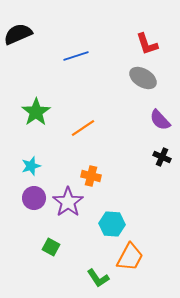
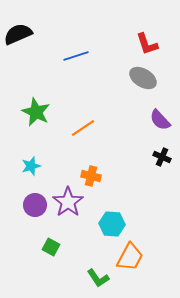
green star: rotated 12 degrees counterclockwise
purple circle: moved 1 px right, 7 px down
